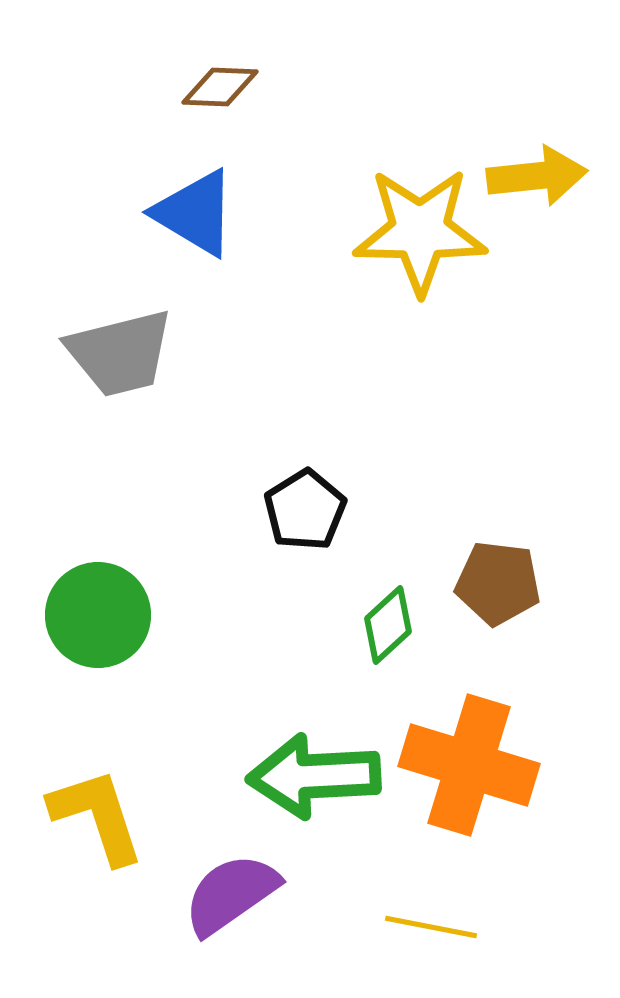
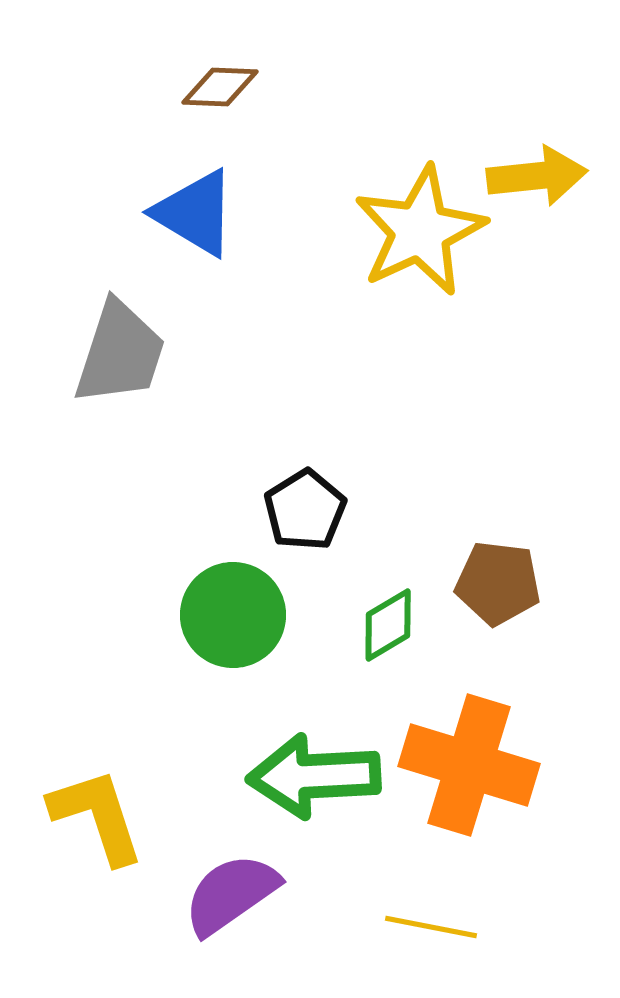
yellow star: rotated 26 degrees counterclockwise
gray trapezoid: rotated 58 degrees counterclockwise
green circle: moved 135 px right
green diamond: rotated 12 degrees clockwise
